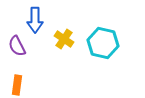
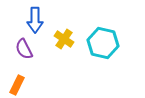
purple semicircle: moved 7 px right, 3 px down
orange rectangle: rotated 18 degrees clockwise
